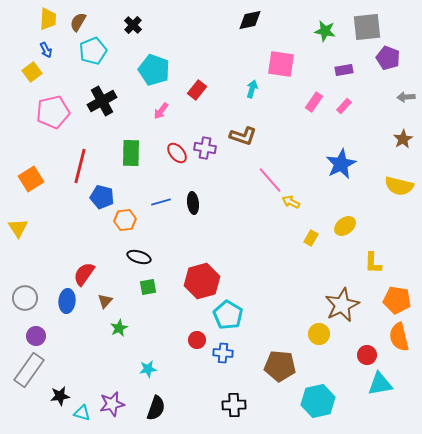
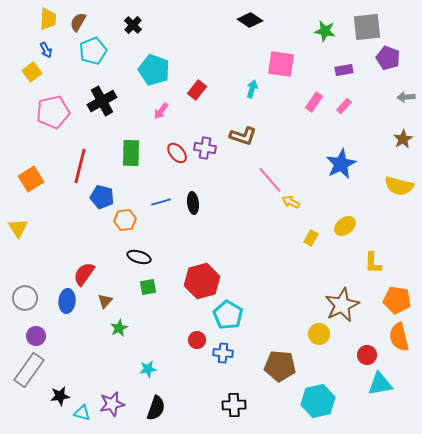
black diamond at (250, 20): rotated 45 degrees clockwise
